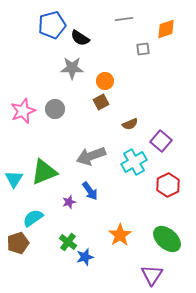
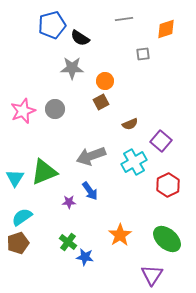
gray square: moved 5 px down
cyan triangle: moved 1 px right, 1 px up
purple star: rotated 16 degrees clockwise
cyan semicircle: moved 11 px left, 1 px up
blue star: rotated 24 degrees clockwise
